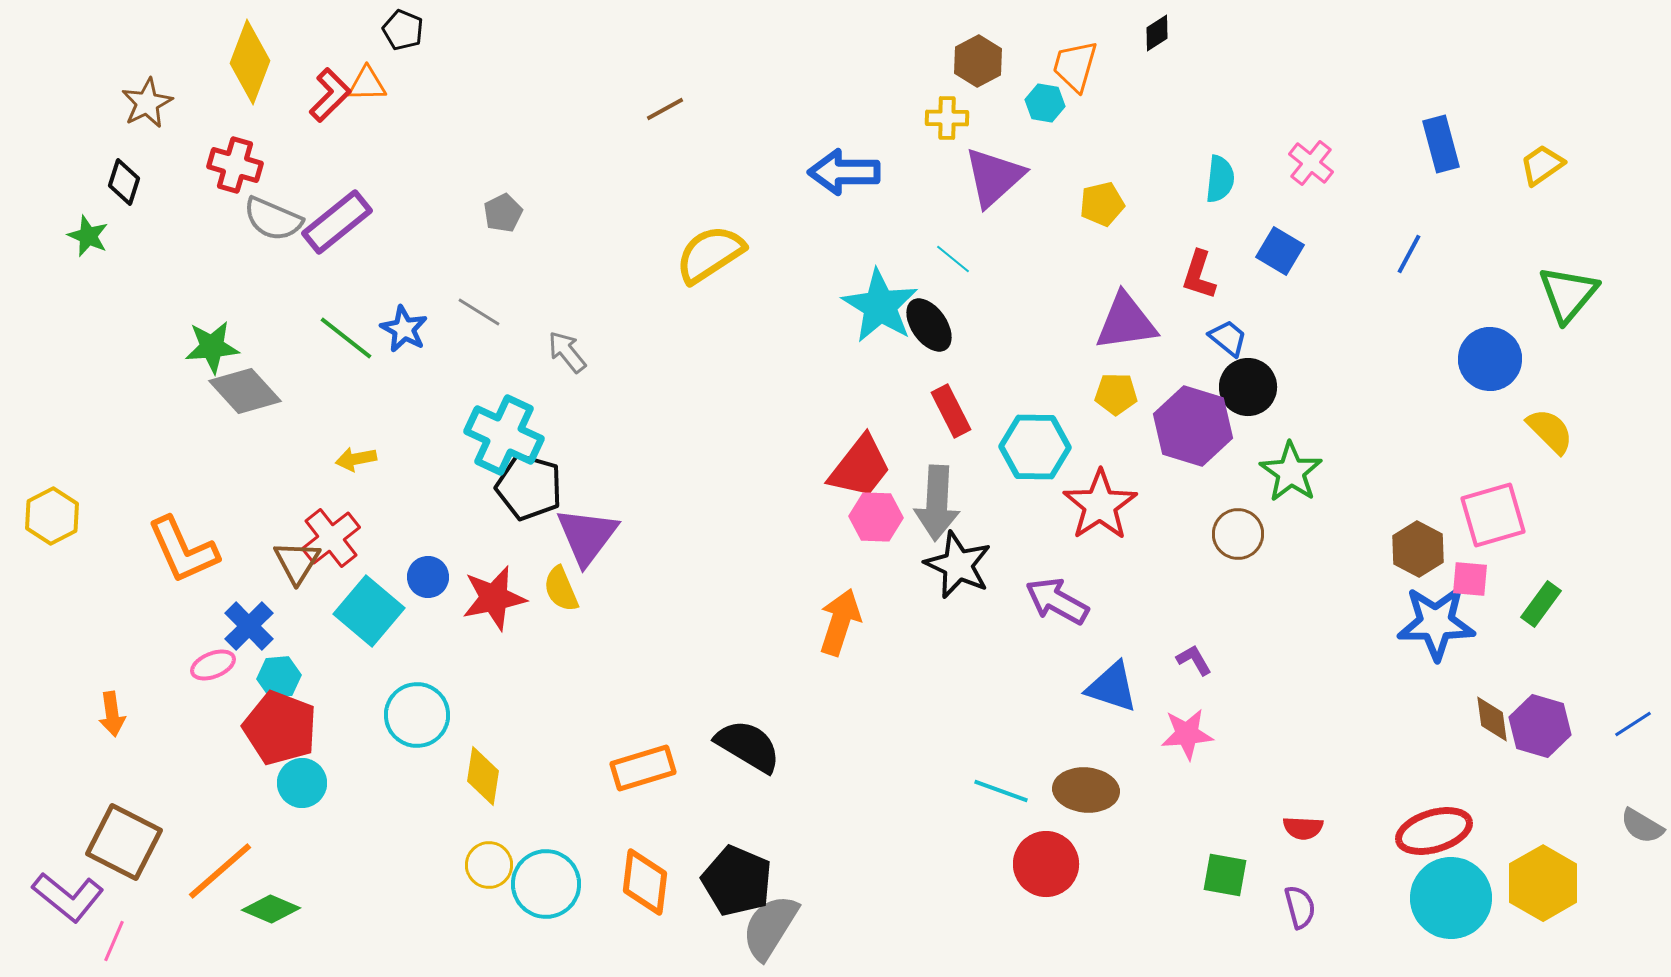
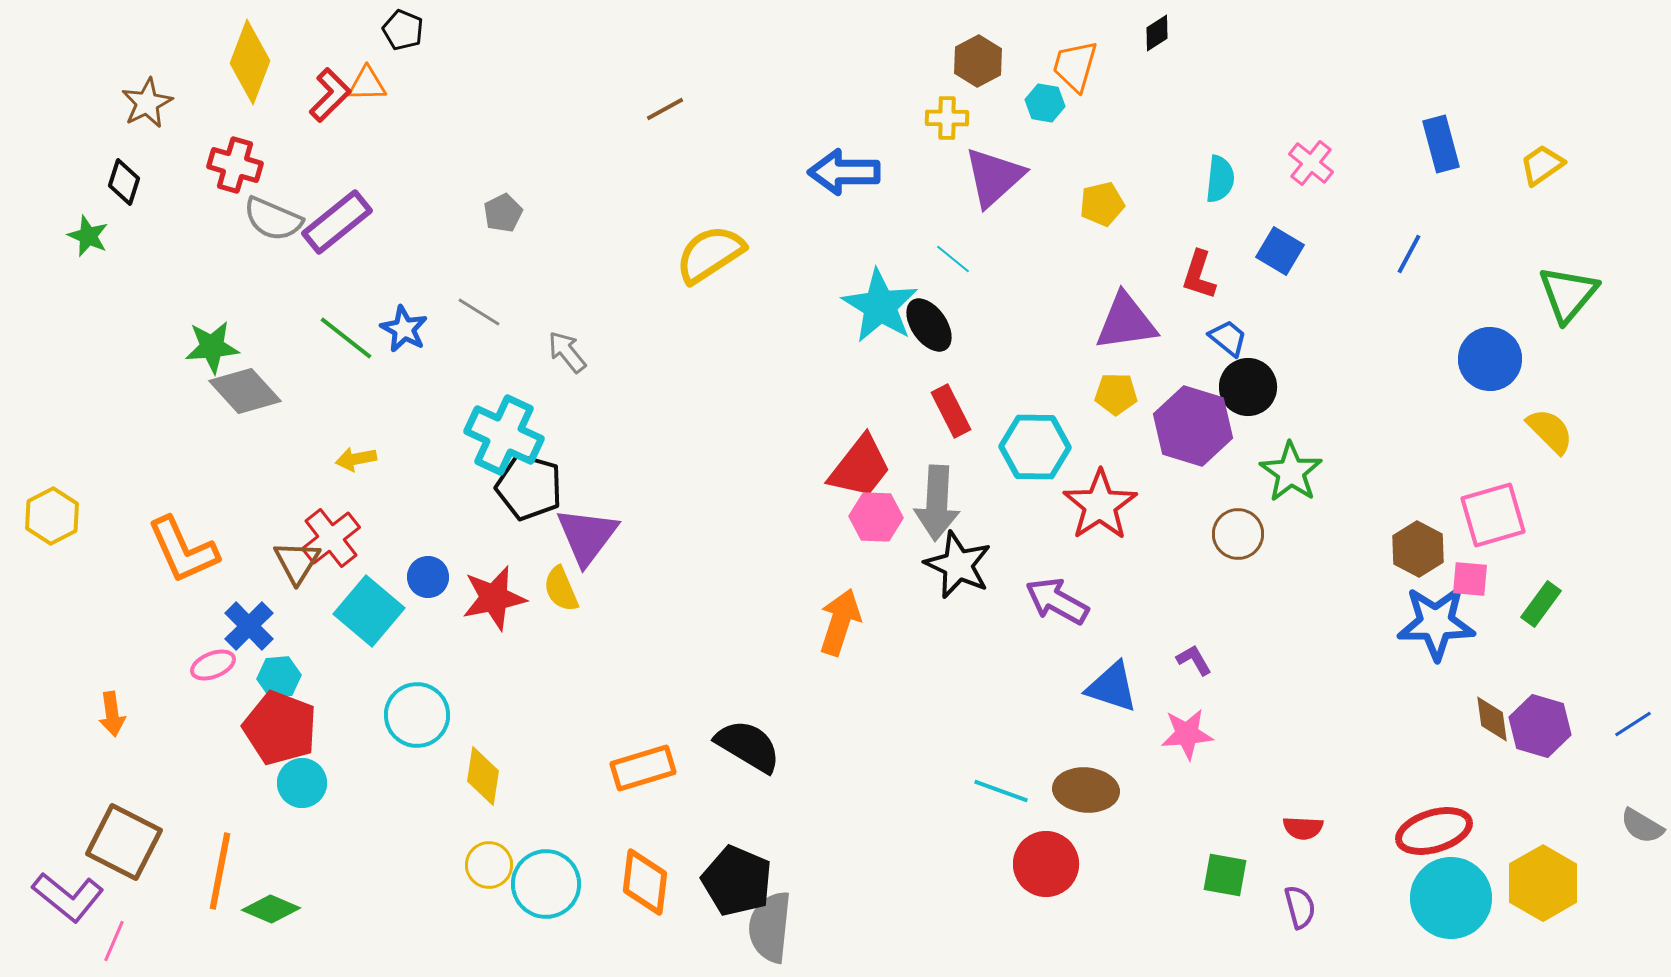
orange line at (220, 871): rotated 38 degrees counterclockwise
gray semicircle at (770, 927): rotated 26 degrees counterclockwise
